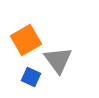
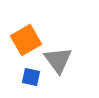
blue square: rotated 12 degrees counterclockwise
